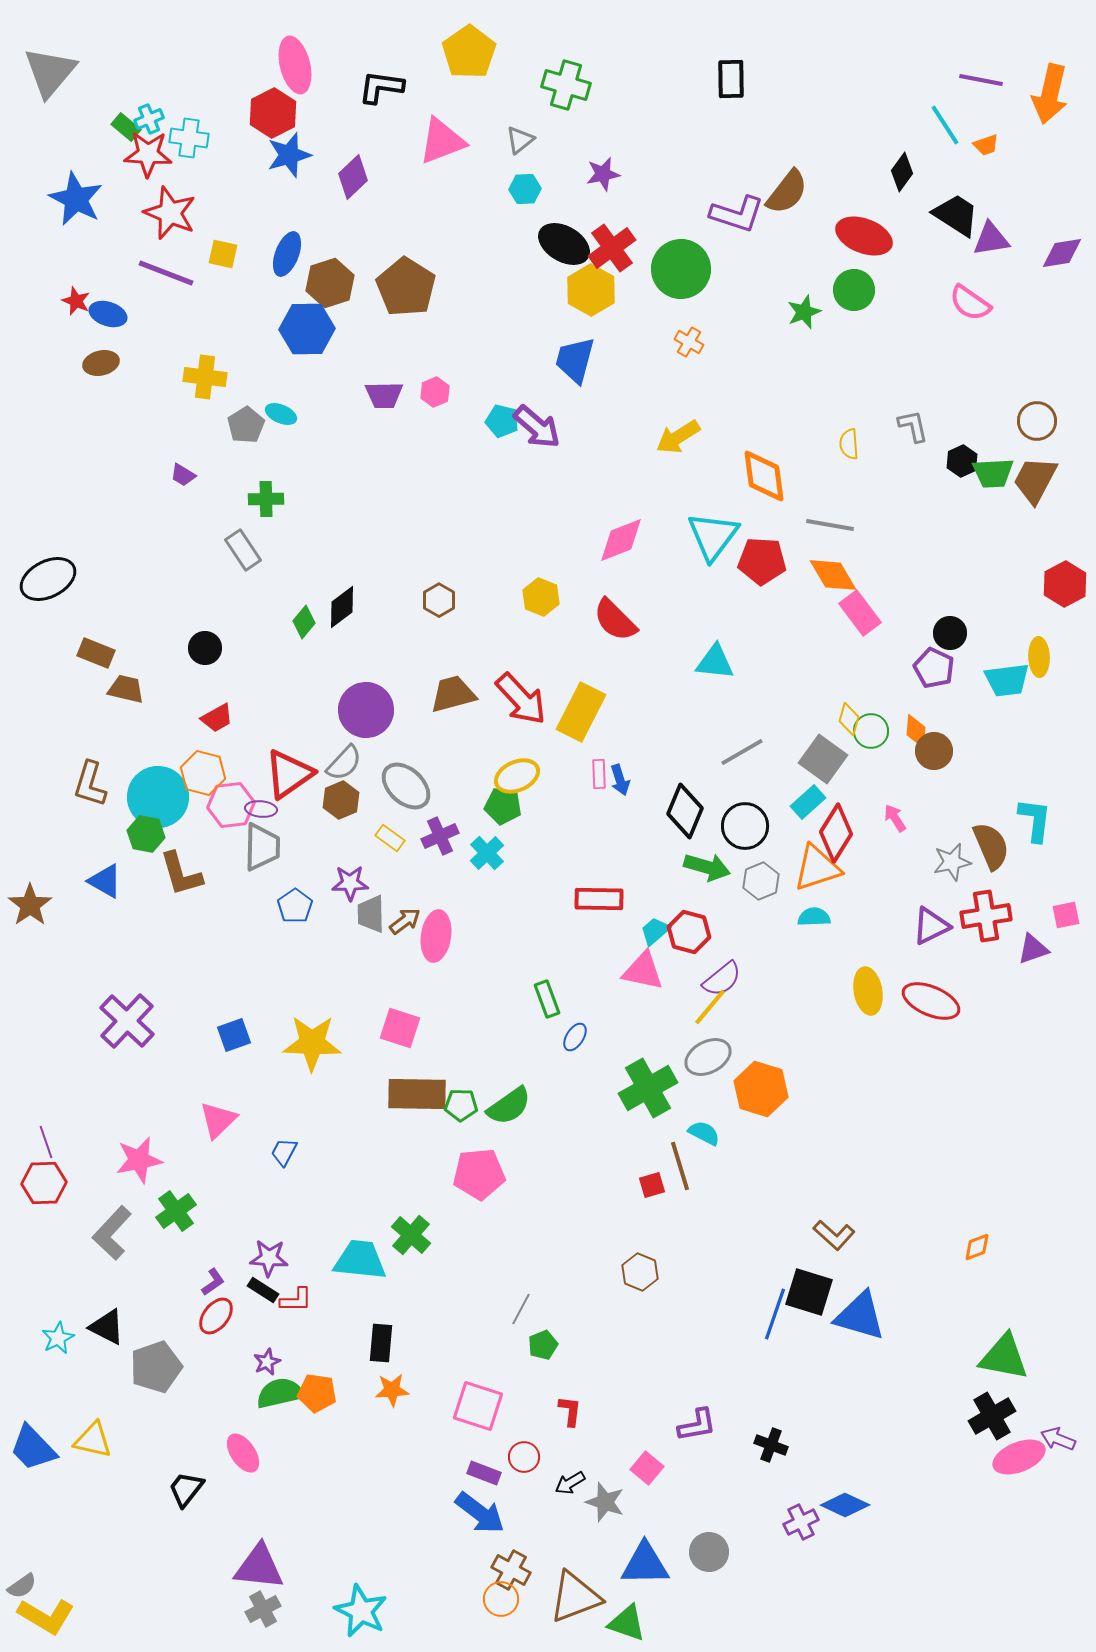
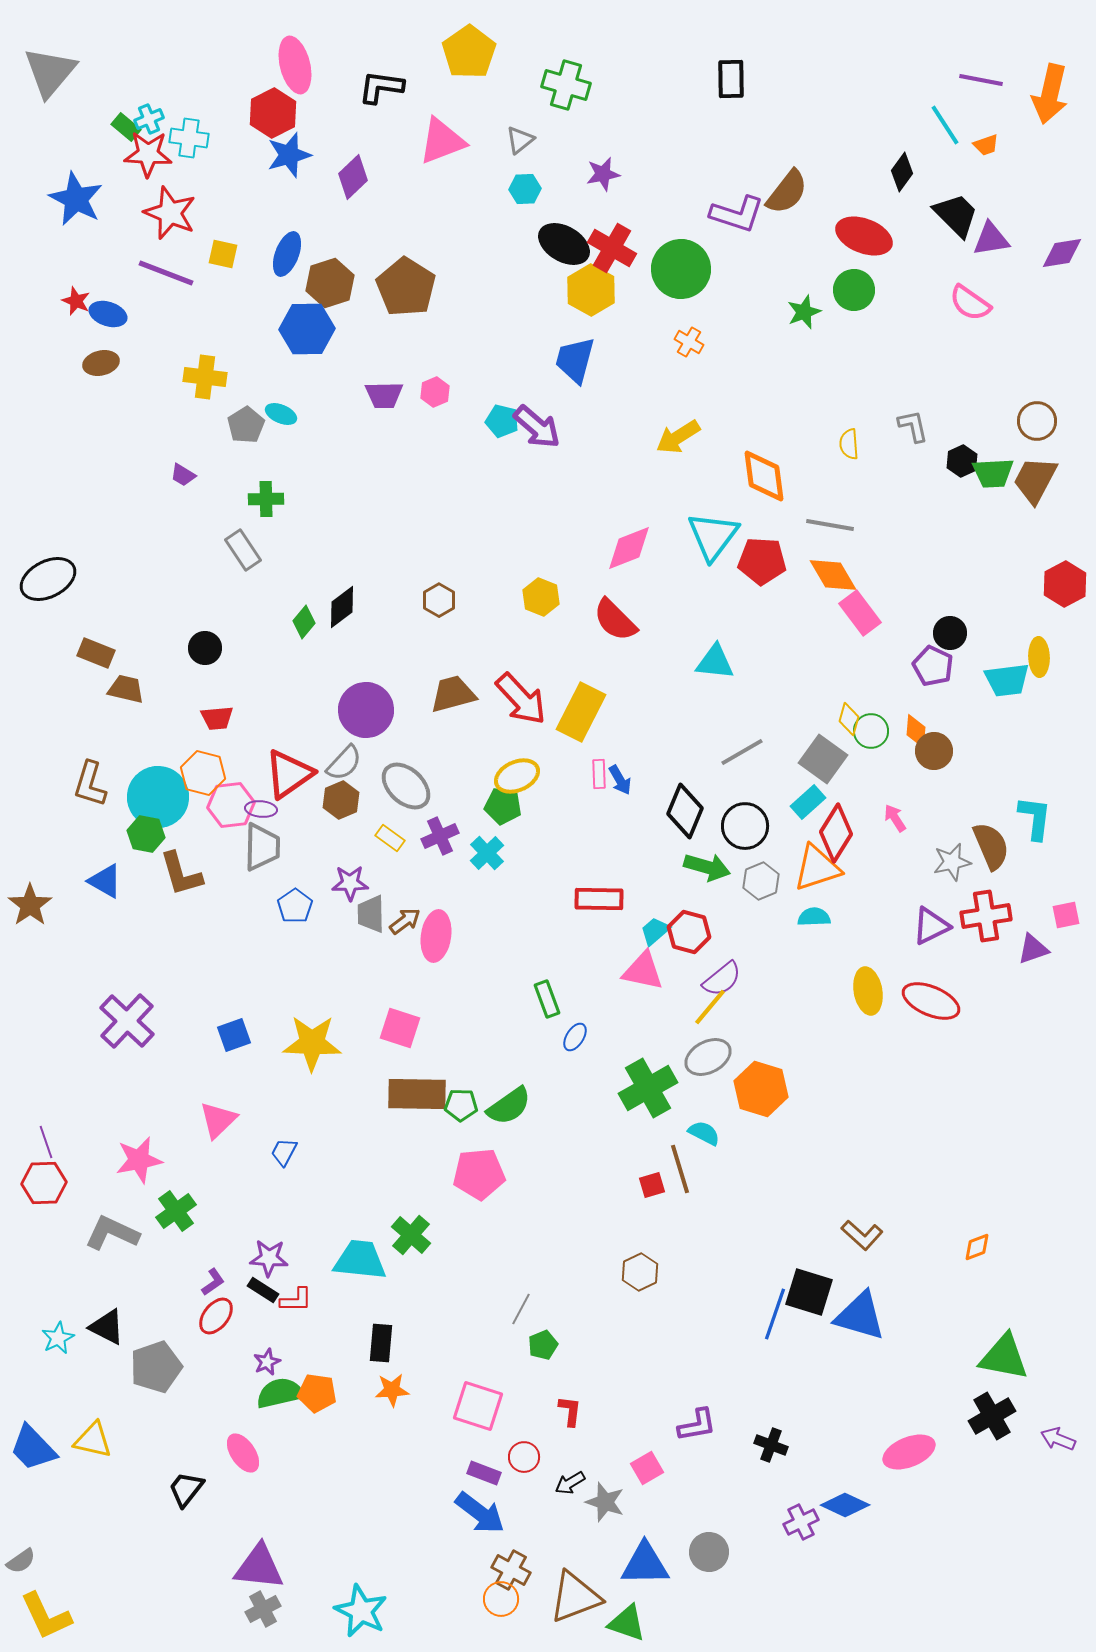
black trapezoid at (956, 215): rotated 12 degrees clockwise
red cross at (612, 248): rotated 24 degrees counterclockwise
pink diamond at (621, 540): moved 8 px right, 8 px down
purple pentagon at (934, 668): moved 1 px left, 2 px up
red trapezoid at (217, 718): rotated 24 degrees clockwise
blue arrow at (620, 780): rotated 12 degrees counterclockwise
cyan L-shape at (1035, 820): moved 2 px up
brown line at (680, 1166): moved 3 px down
gray L-shape at (112, 1233): rotated 72 degrees clockwise
brown L-shape at (834, 1235): moved 28 px right
brown hexagon at (640, 1272): rotated 12 degrees clockwise
pink ellipse at (1019, 1457): moved 110 px left, 5 px up
pink square at (647, 1468): rotated 20 degrees clockwise
gray semicircle at (22, 1586): moved 1 px left, 25 px up
yellow L-shape at (46, 1616): rotated 34 degrees clockwise
